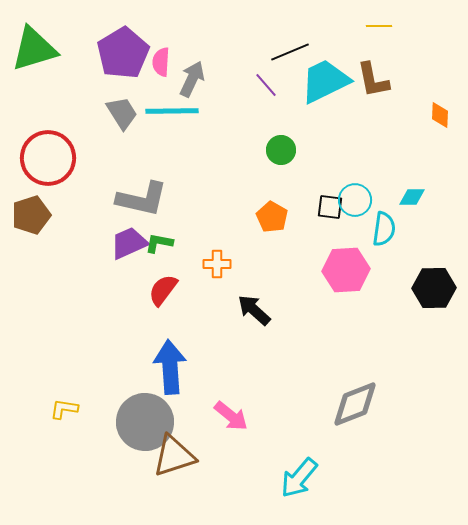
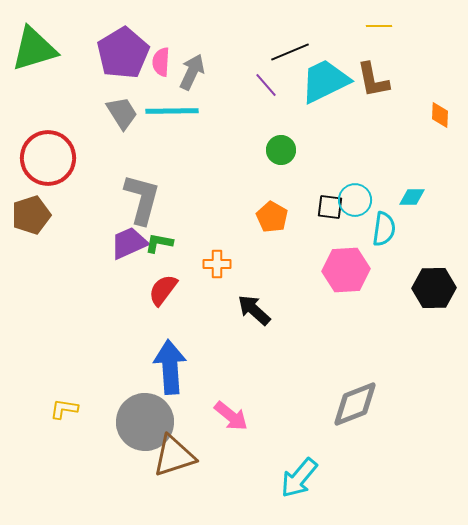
gray arrow: moved 7 px up
gray L-shape: rotated 88 degrees counterclockwise
